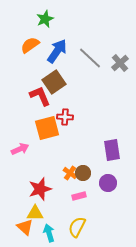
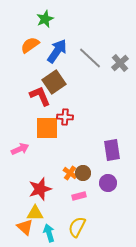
orange square: rotated 15 degrees clockwise
